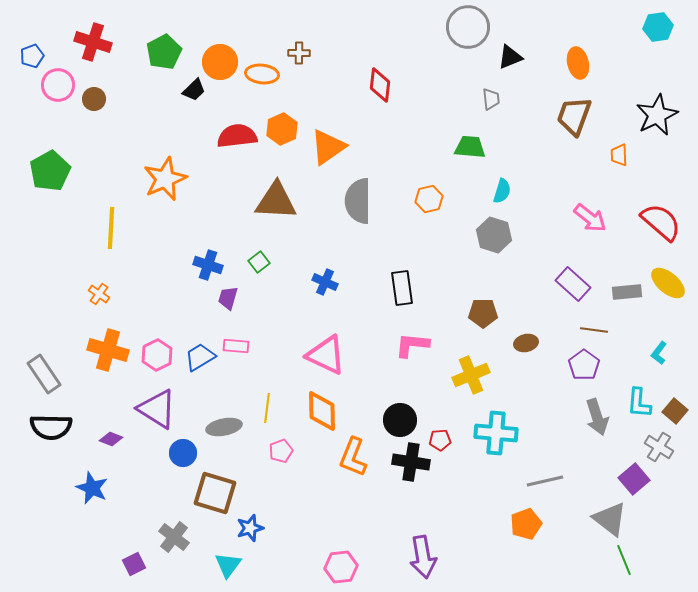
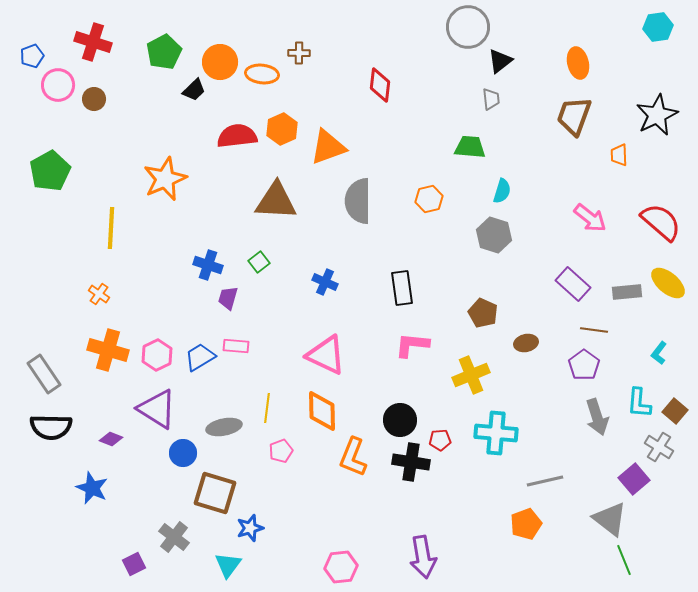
black triangle at (510, 57): moved 10 px left, 4 px down; rotated 16 degrees counterclockwise
orange triangle at (328, 147): rotated 15 degrees clockwise
brown pentagon at (483, 313): rotated 24 degrees clockwise
